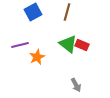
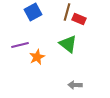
red rectangle: moved 3 px left, 26 px up
gray arrow: moved 1 px left; rotated 120 degrees clockwise
